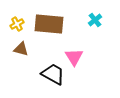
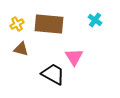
cyan cross: rotated 16 degrees counterclockwise
